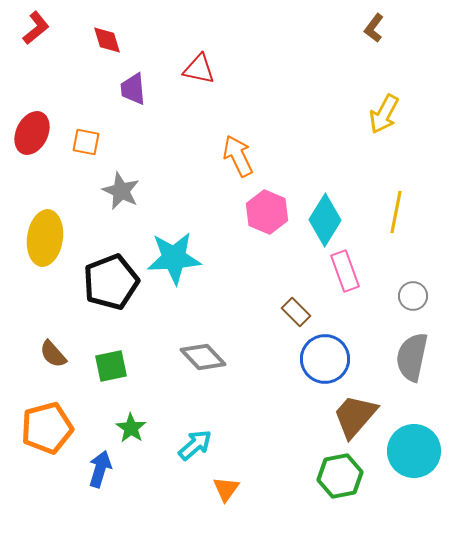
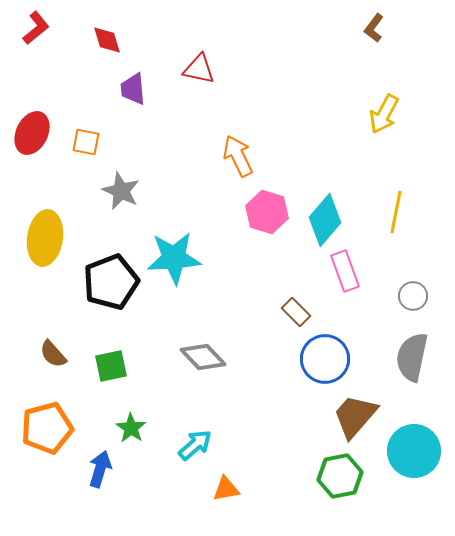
pink hexagon: rotated 6 degrees counterclockwise
cyan diamond: rotated 9 degrees clockwise
orange triangle: rotated 44 degrees clockwise
